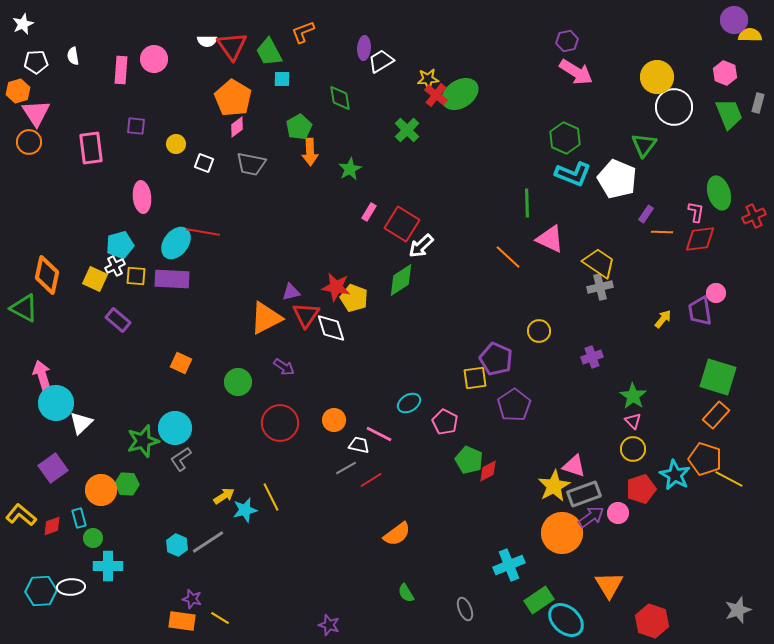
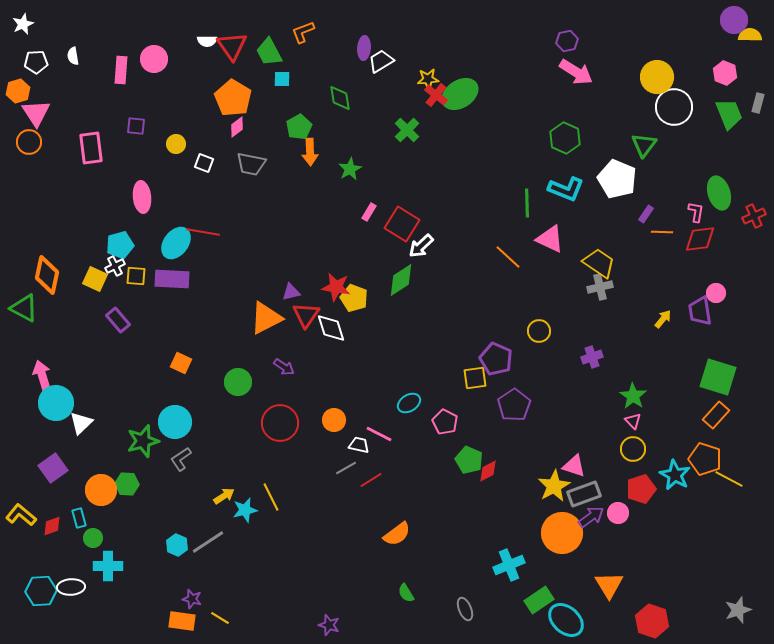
cyan L-shape at (573, 174): moved 7 px left, 15 px down
purple rectangle at (118, 320): rotated 10 degrees clockwise
cyan circle at (175, 428): moved 6 px up
